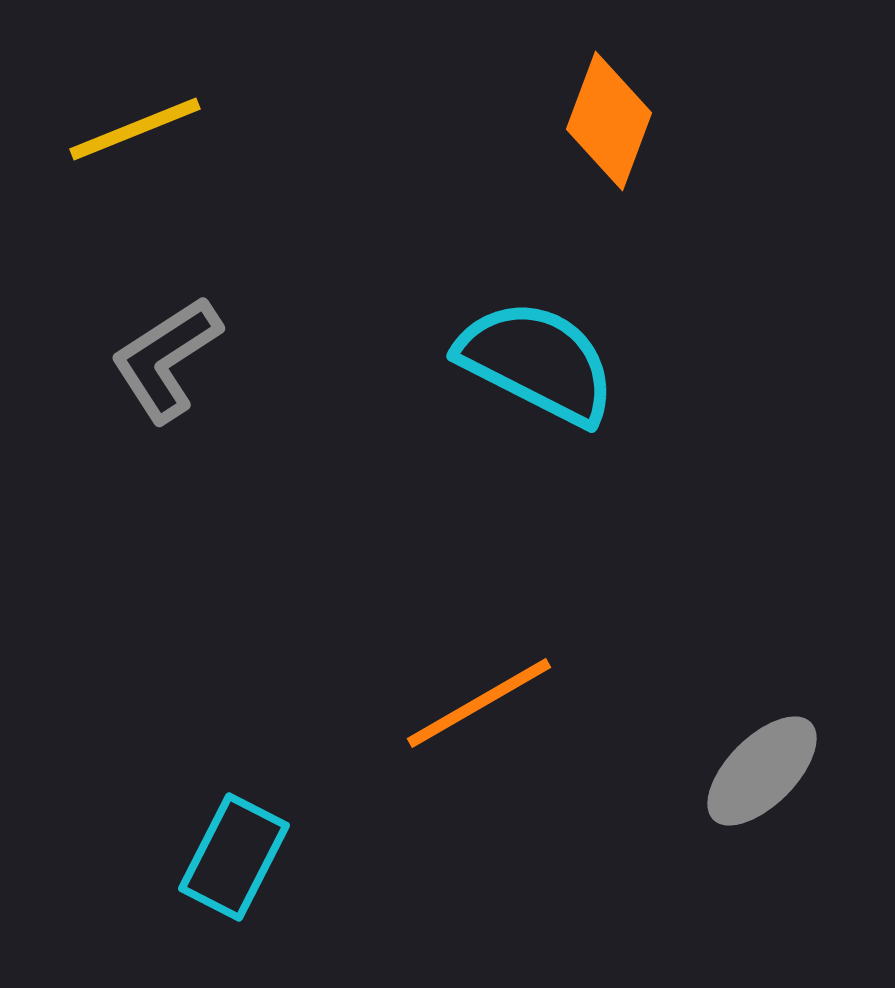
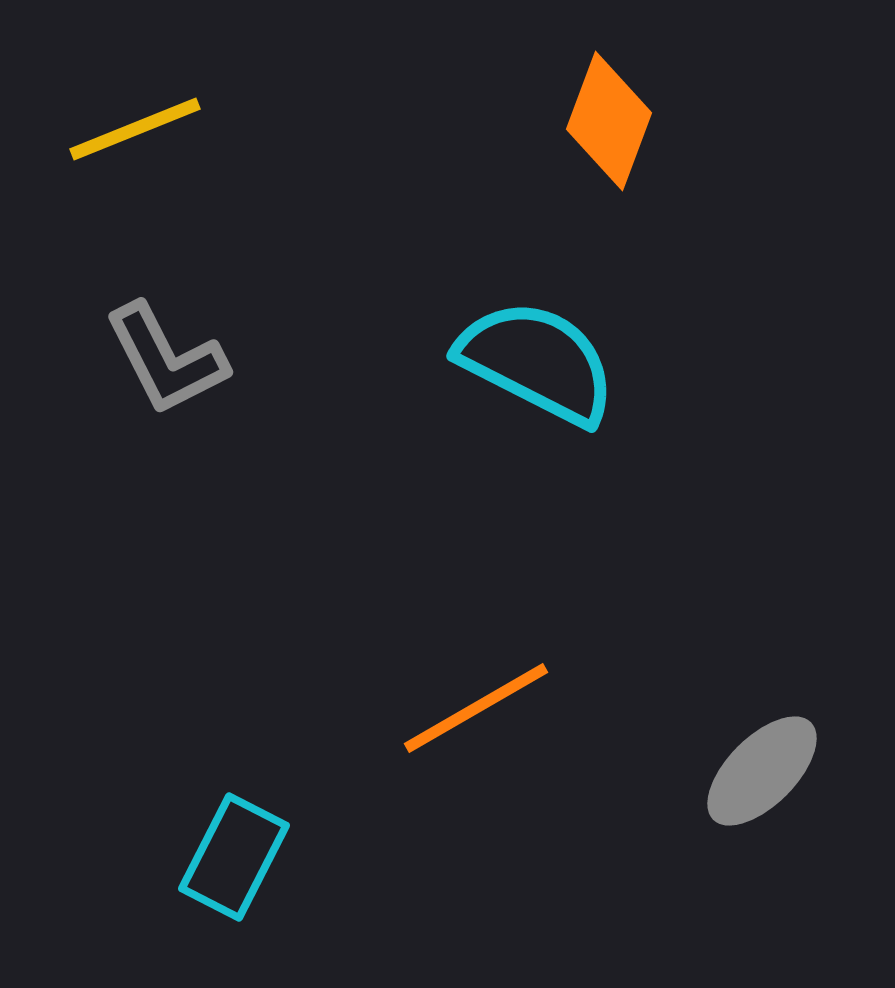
gray L-shape: rotated 84 degrees counterclockwise
orange line: moved 3 px left, 5 px down
